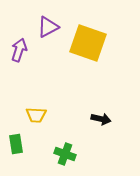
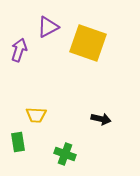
green rectangle: moved 2 px right, 2 px up
